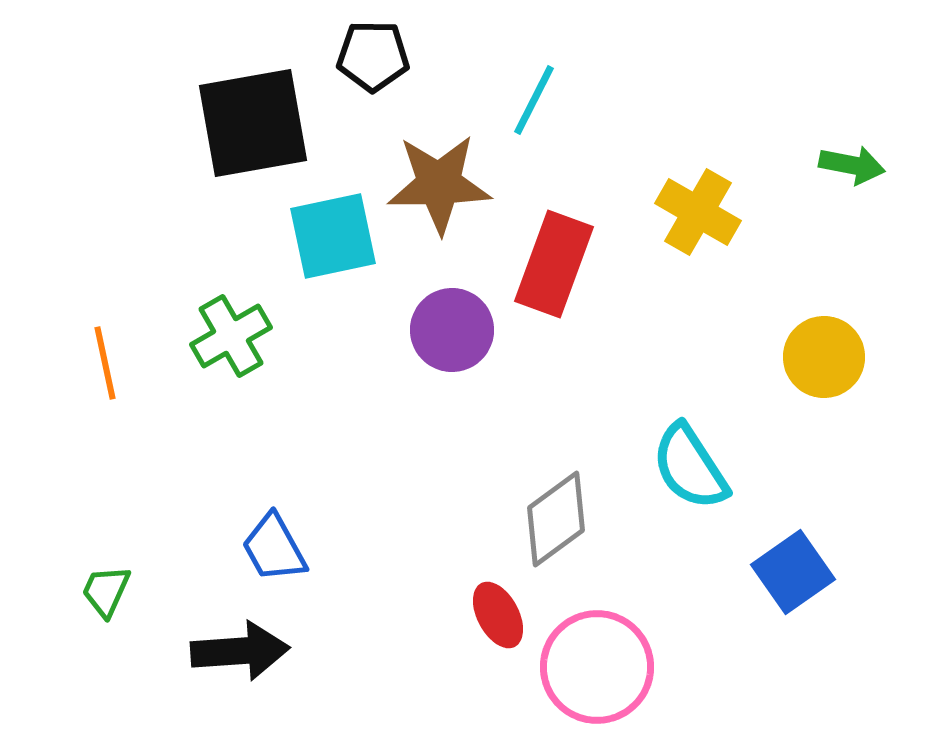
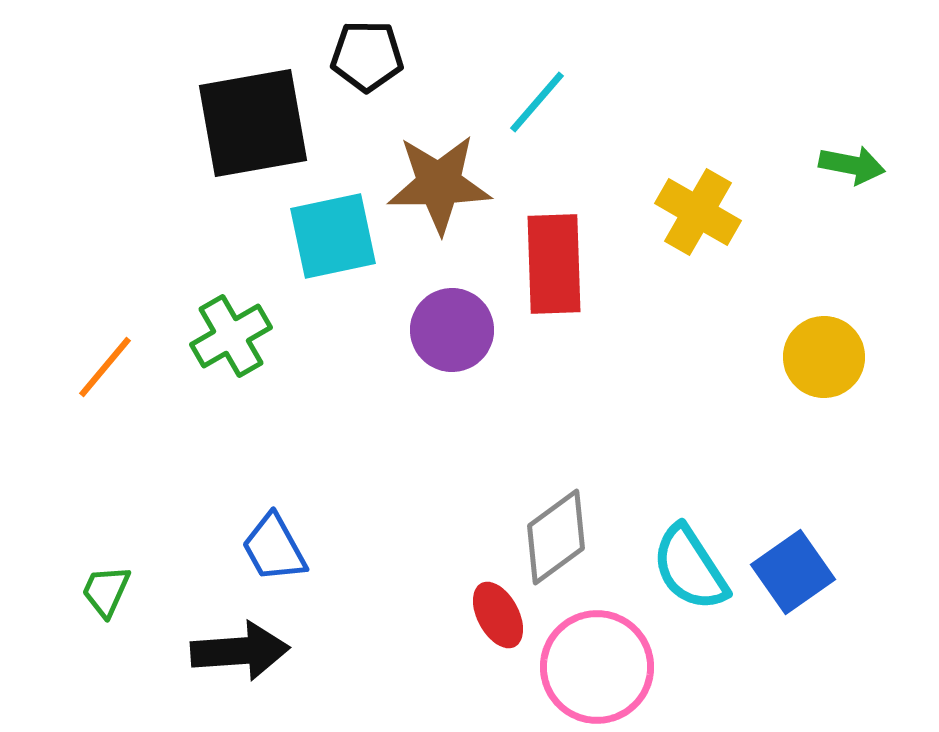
black pentagon: moved 6 px left
cyan line: moved 3 px right, 2 px down; rotated 14 degrees clockwise
red rectangle: rotated 22 degrees counterclockwise
orange line: moved 4 px down; rotated 52 degrees clockwise
cyan semicircle: moved 101 px down
gray diamond: moved 18 px down
